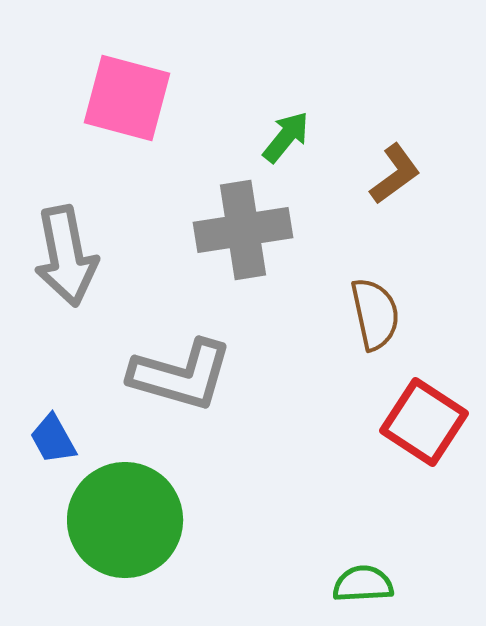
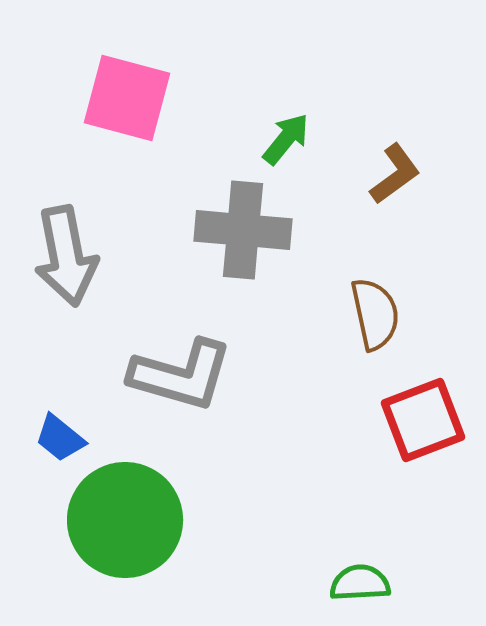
green arrow: moved 2 px down
gray cross: rotated 14 degrees clockwise
red square: moved 1 px left, 2 px up; rotated 36 degrees clockwise
blue trapezoid: moved 7 px right, 1 px up; rotated 22 degrees counterclockwise
green semicircle: moved 3 px left, 1 px up
